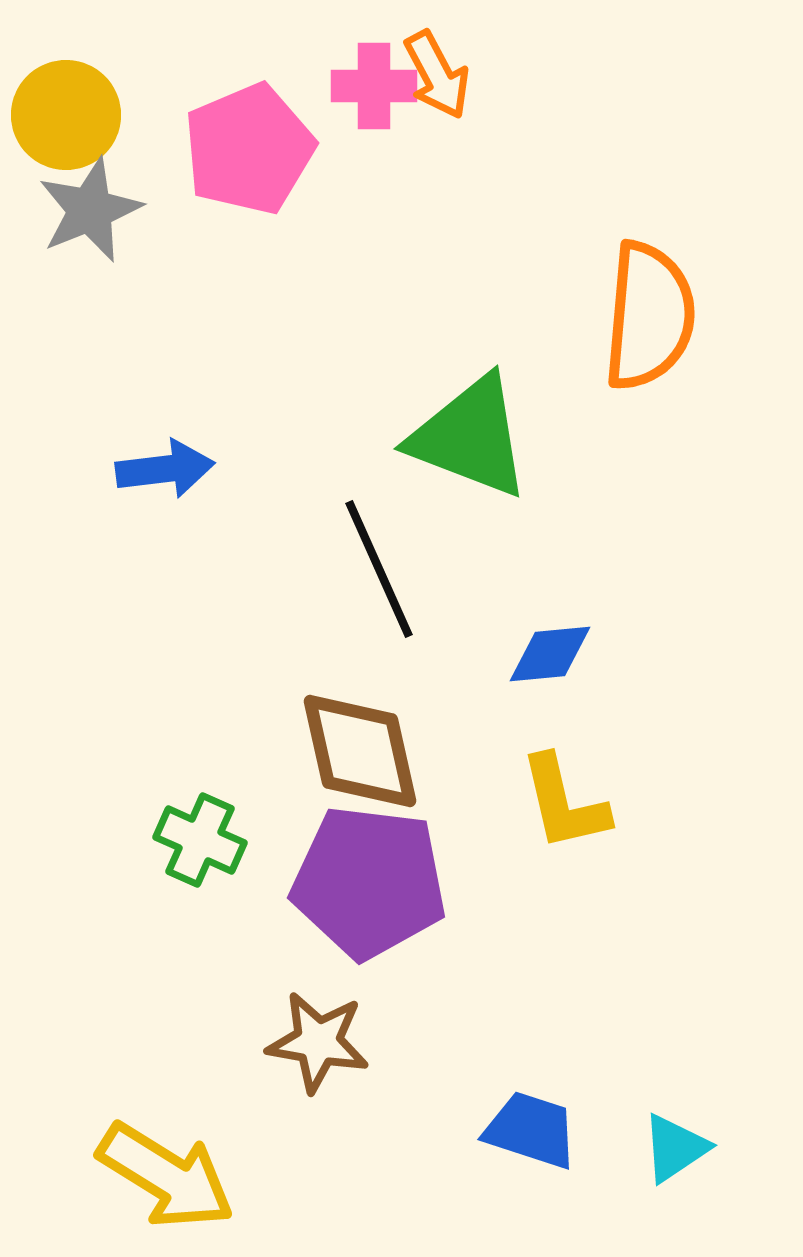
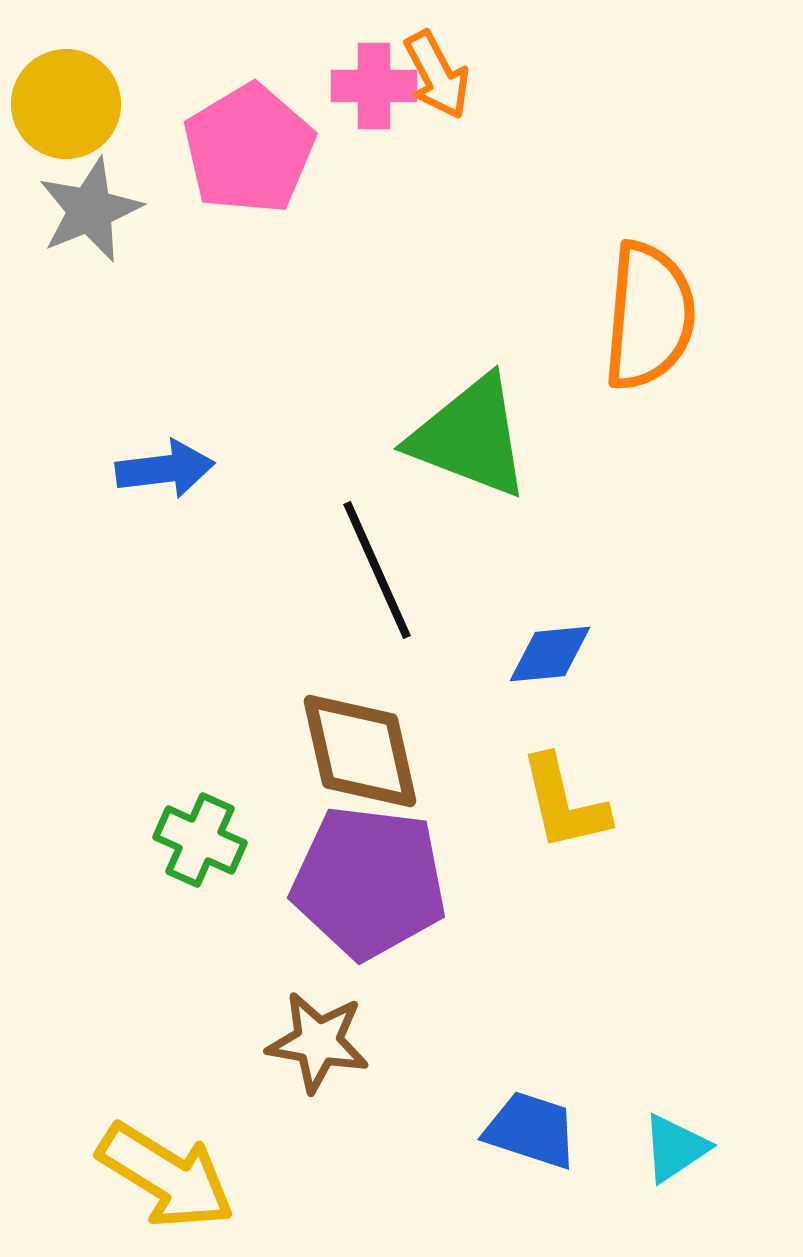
yellow circle: moved 11 px up
pink pentagon: rotated 8 degrees counterclockwise
black line: moved 2 px left, 1 px down
